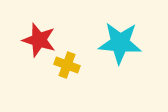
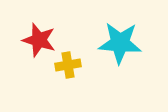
yellow cross: moved 1 px right; rotated 30 degrees counterclockwise
